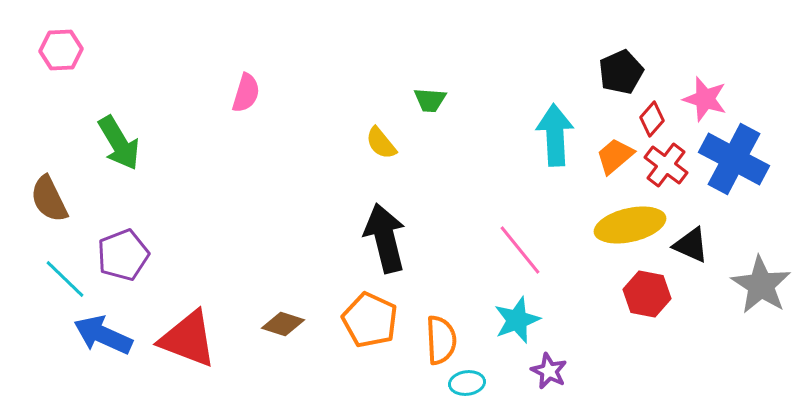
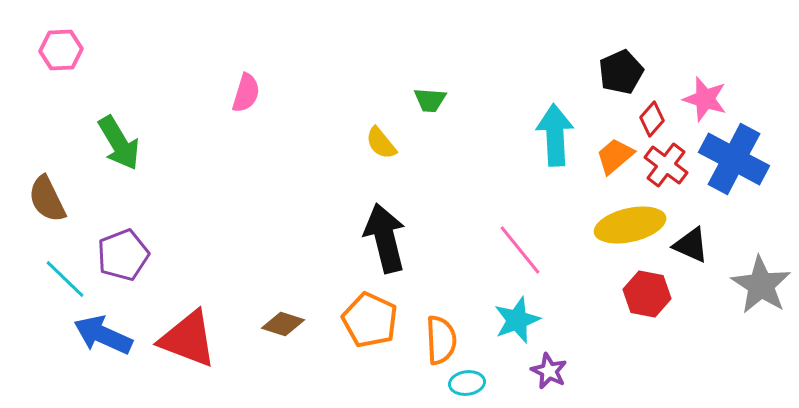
brown semicircle: moved 2 px left
